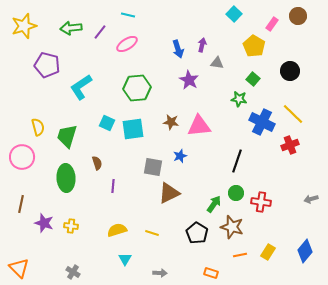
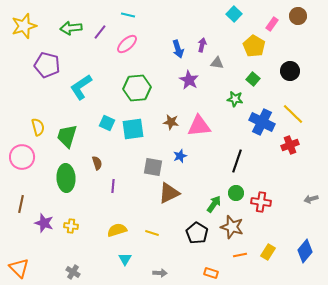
pink ellipse at (127, 44): rotated 10 degrees counterclockwise
green star at (239, 99): moved 4 px left
